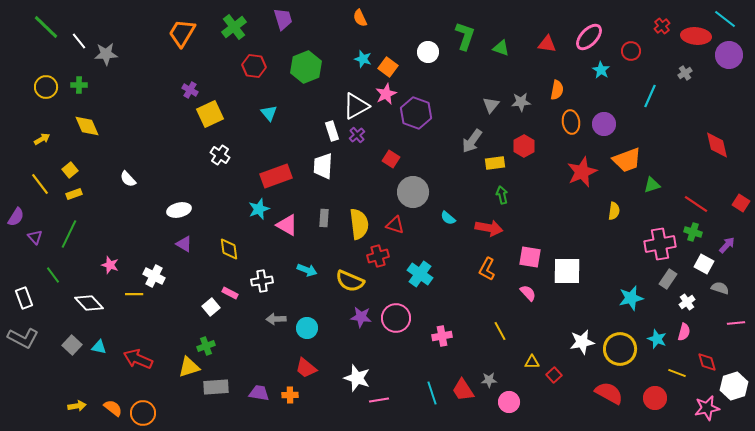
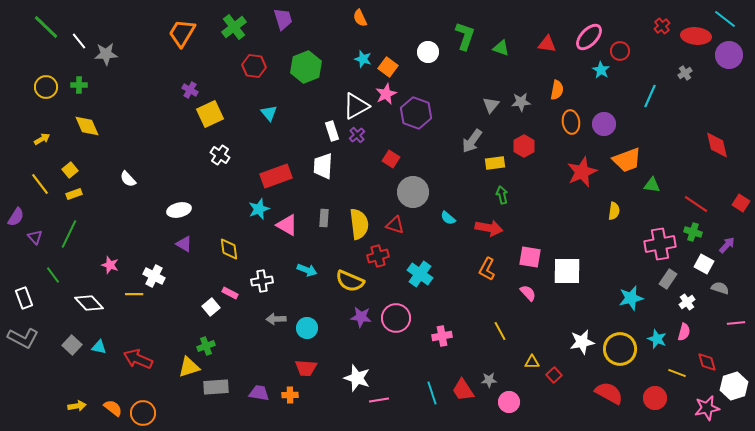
red circle at (631, 51): moved 11 px left
green triangle at (652, 185): rotated 24 degrees clockwise
red trapezoid at (306, 368): rotated 35 degrees counterclockwise
